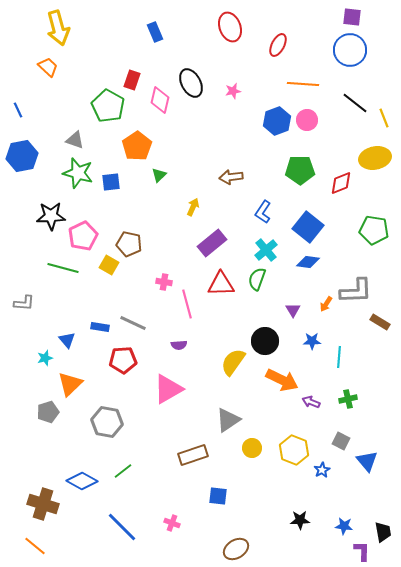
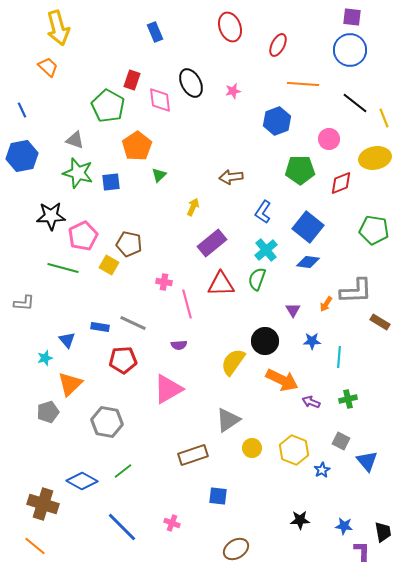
pink diamond at (160, 100): rotated 20 degrees counterclockwise
blue line at (18, 110): moved 4 px right
pink circle at (307, 120): moved 22 px right, 19 px down
